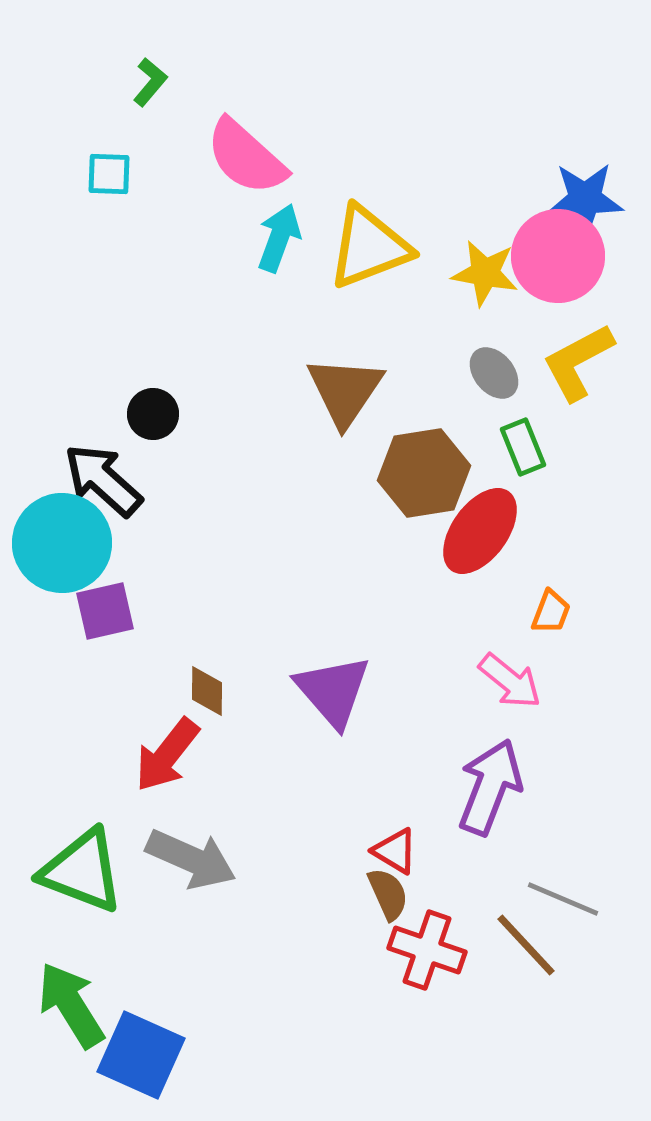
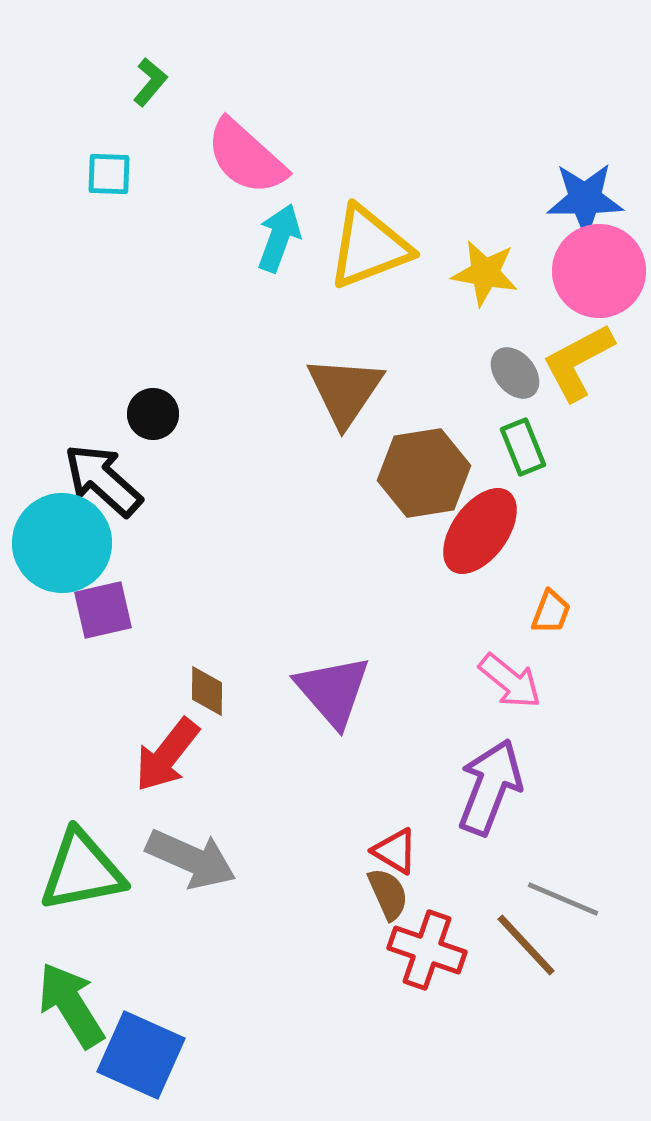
pink circle: moved 41 px right, 15 px down
gray ellipse: moved 21 px right
purple square: moved 2 px left, 1 px up
green triangle: rotated 32 degrees counterclockwise
